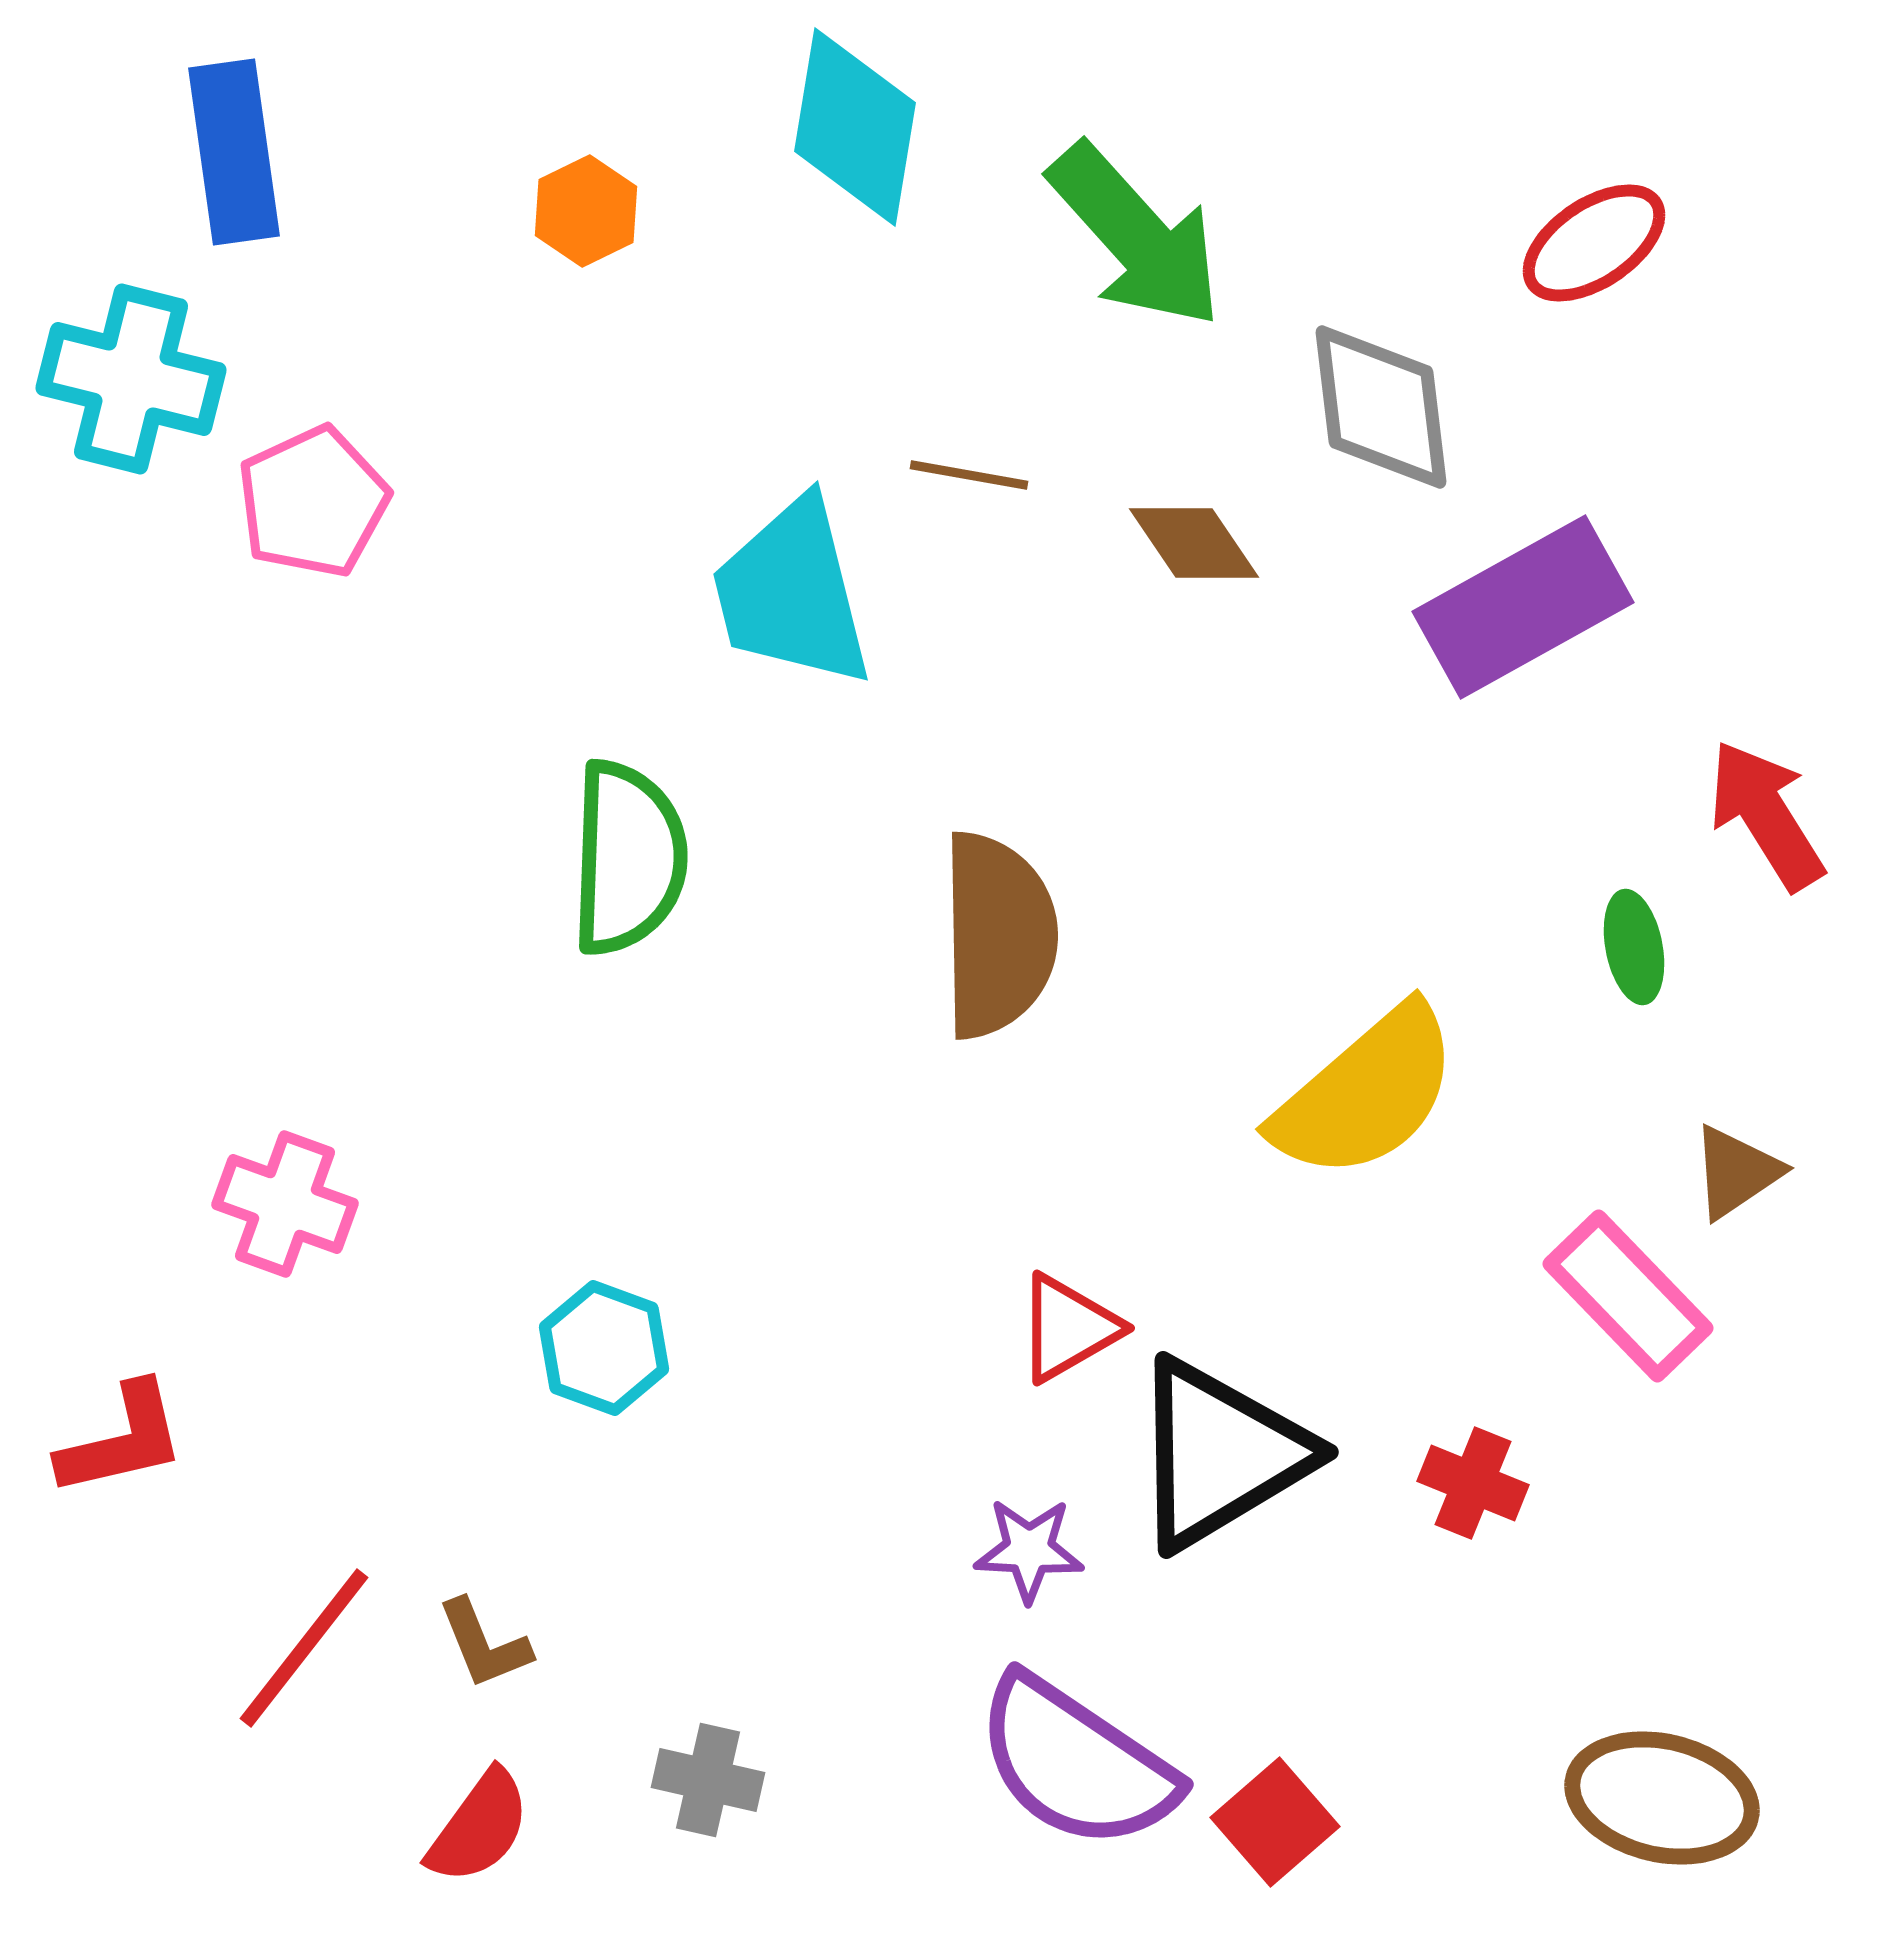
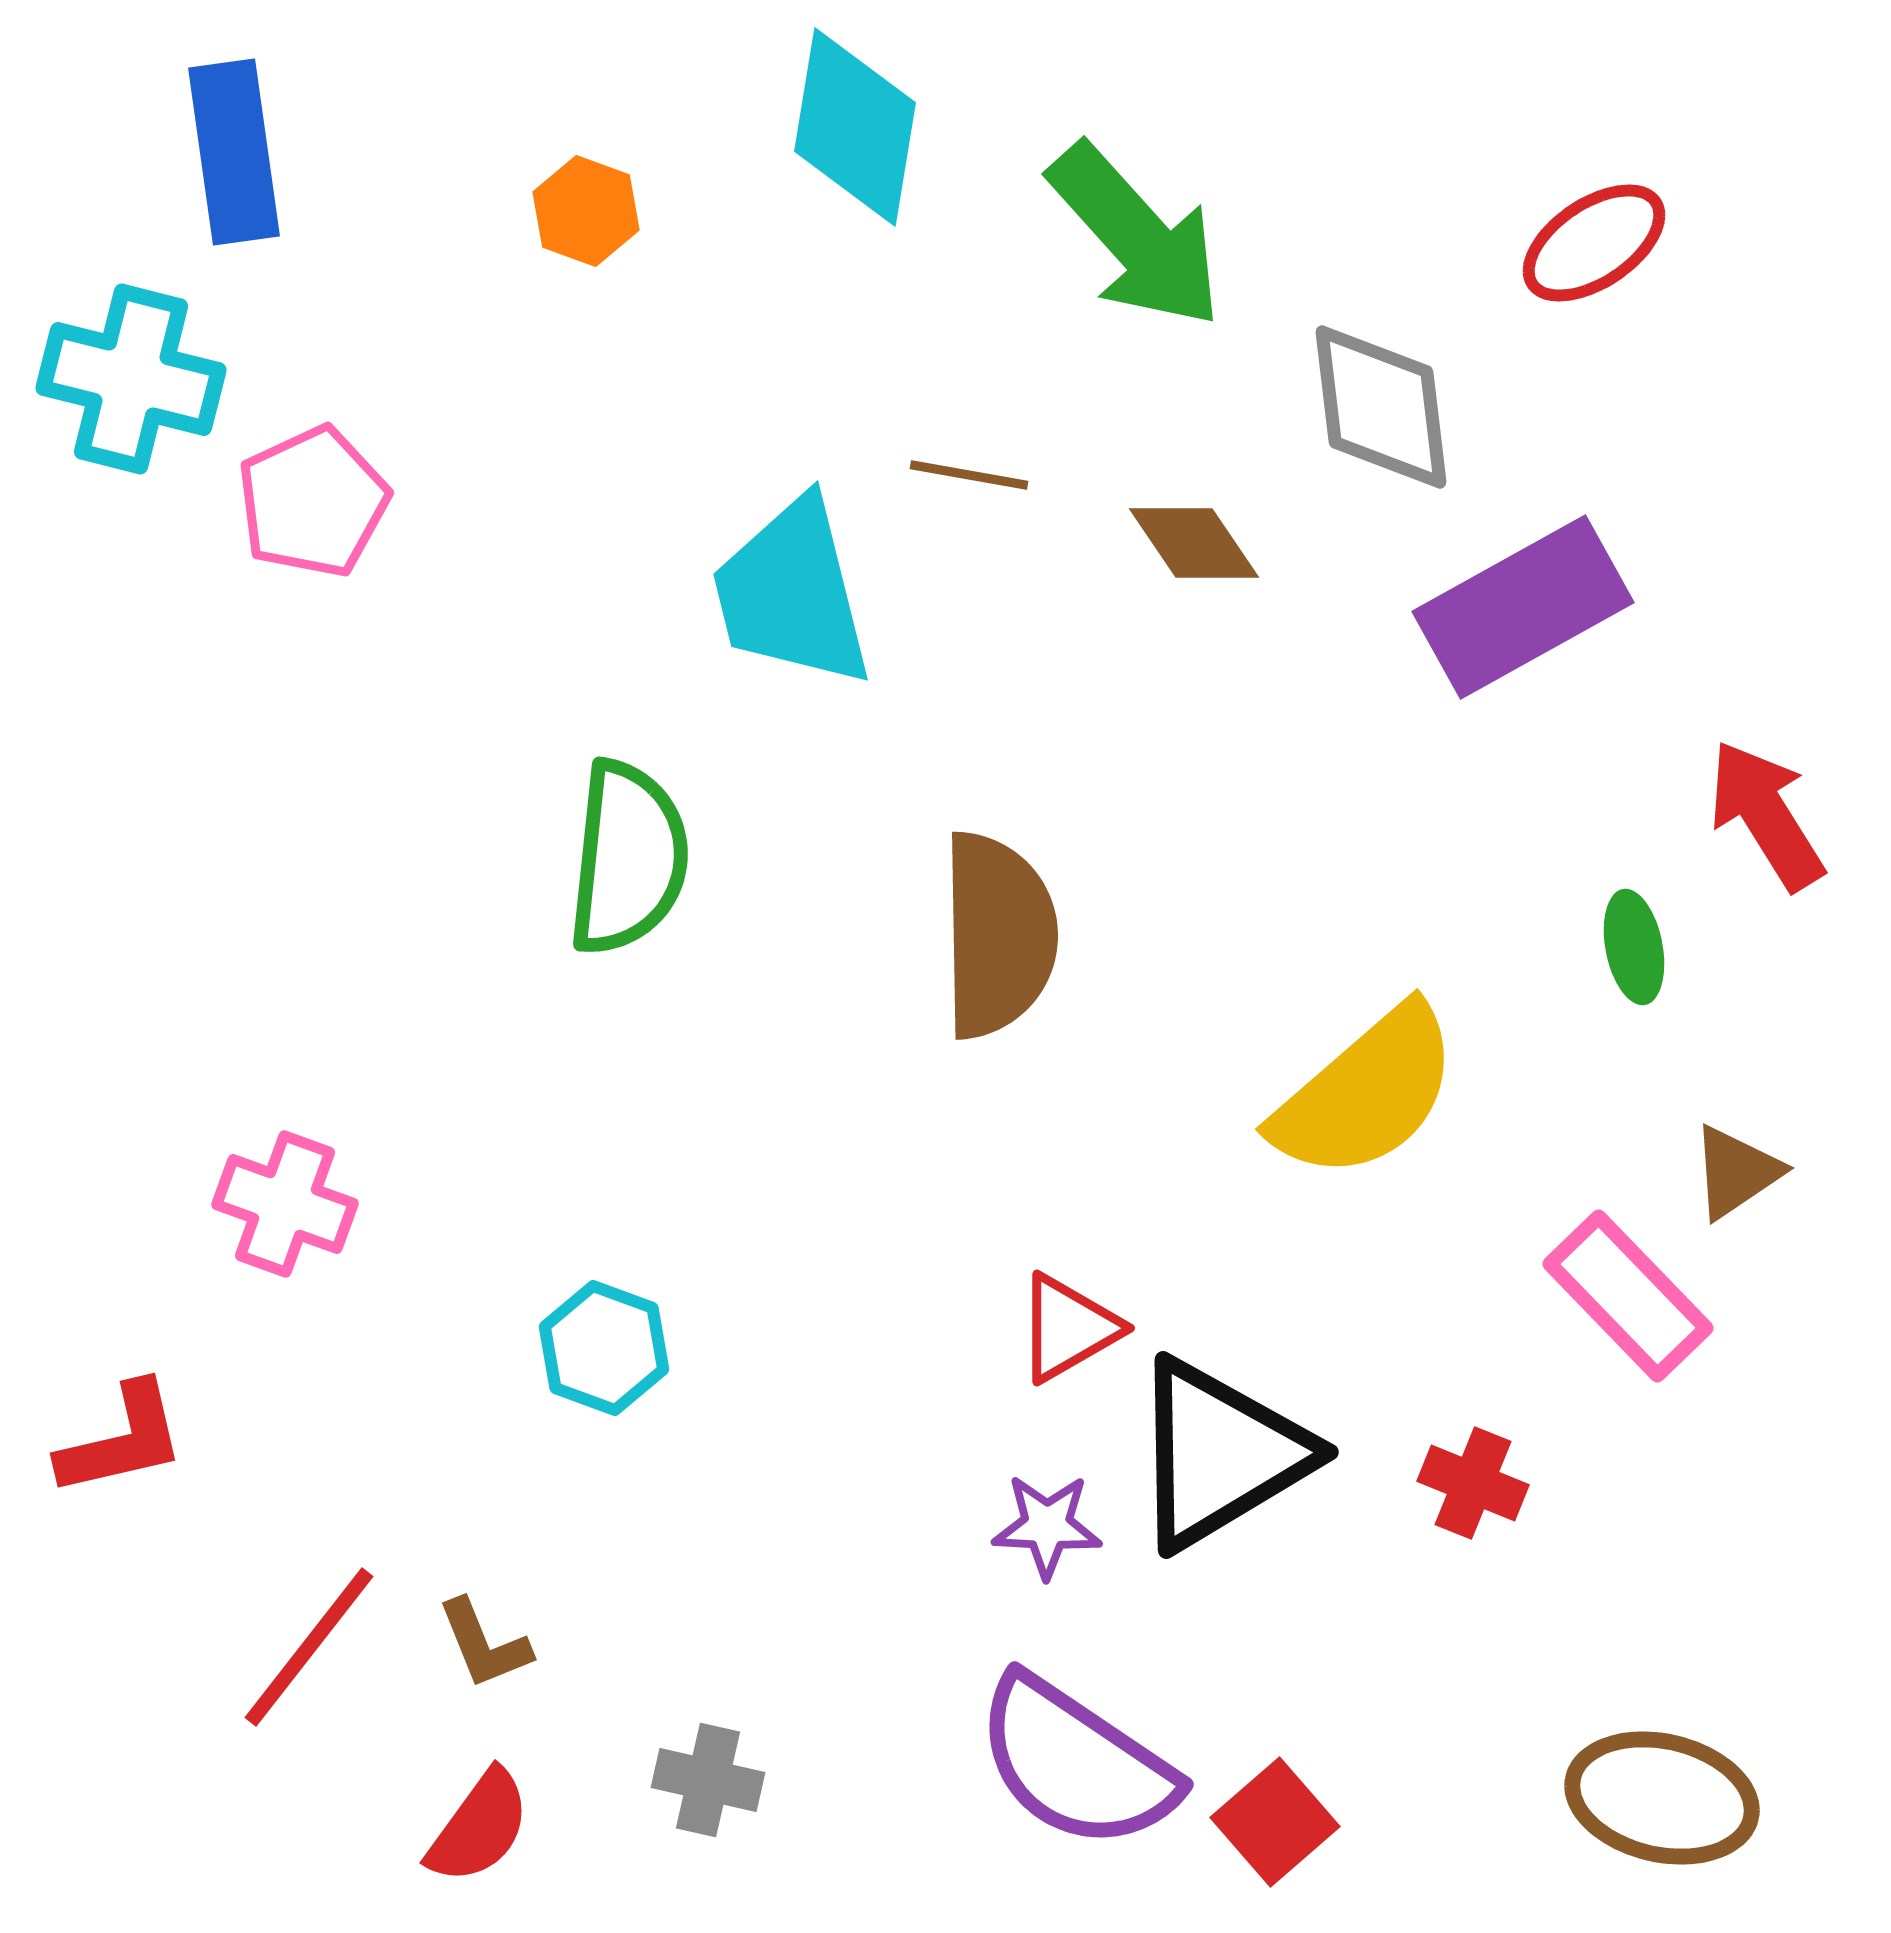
orange hexagon: rotated 14 degrees counterclockwise
green semicircle: rotated 4 degrees clockwise
purple star: moved 18 px right, 24 px up
red line: moved 5 px right, 1 px up
